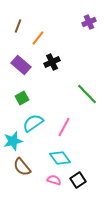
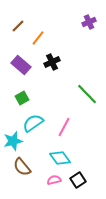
brown line: rotated 24 degrees clockwise
pink semicircle: rotated 32 degrees counterclockwise
